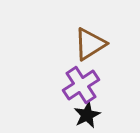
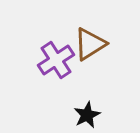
purple cross: moved 25 px left, 25 px up
